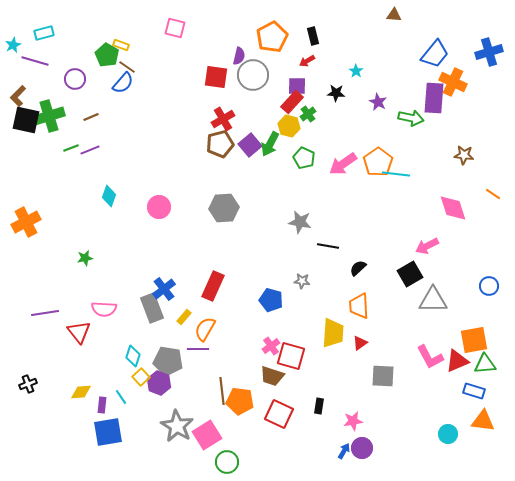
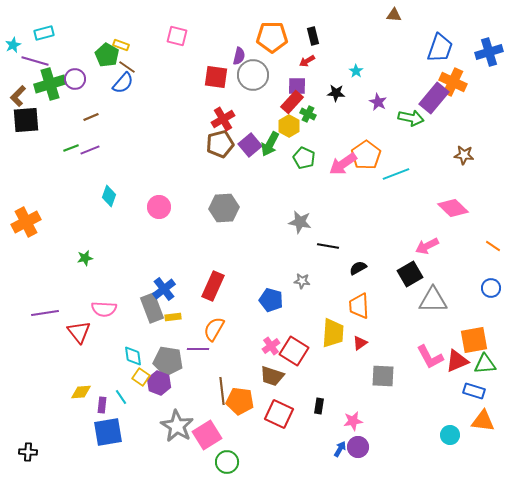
pink square at (175, 28): moved 2 px right, 8 px down
orange pentagon at (272, 37): rotated 28 degrees clockwise
blue trapezoid at (435, 54): moved 5 px right, 6 px up; rotated 20 degrees counterclockwise
purple rectangle at (434, 98): rotated 36 degrees clockwise
green cross at (308, 114): rotated 28 degrees counterclockwise
green cross at (49, 116): moved 1 px right, 32 px up
black square at (26, 120): rotated 16 degrees counterclockwise
yellow hexagon at (289, 126): rotated 15 degrees clockwise
orange pentagon at (378, 162): moved 12 px left, 7 px up
cyan line at (396, 174): rotated 28 degrees counterclockwise
orange line at (493, 194): moved 52 px down
pink diamond at (453, 208): rotated 28 degrees counterclockwise
black semicircle at (358, 268): rotated 12 degrees clockwise
blue circle at (489, 286): moved 2 px right, 2 px down
yellow rectangle at (184, 317): moved 11 px left; rotated 42 degrees clockwise
orange semicircle at (205, 329): moved 9 px right
cyan diamond at (133, 356): rotated 25 degrees counterclockwise
red square at (291, 356): moved 3 px right, 5 px up; rotated 16 degrees clockwise
yellow square at (141, 377): rotated 12 degrees counterclockwise
black cross at (28, 384): moved 68 px down; rotated 24 degrees clockwise
cyan circle at (448, 434): moved 2 px right, 1 px down
purple circle at (362, 448): moved 4 px left, 1 px up
blue arrow at (344, 451): moved 4 px left, 2 px up
